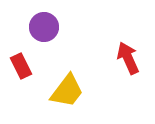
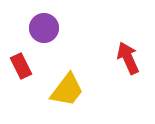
purple circle: moved 1 px down
yellow trapezoid: moved 1 px up
